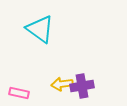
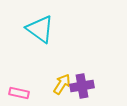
yellow arrow: rotated 130 degrees clockwise
